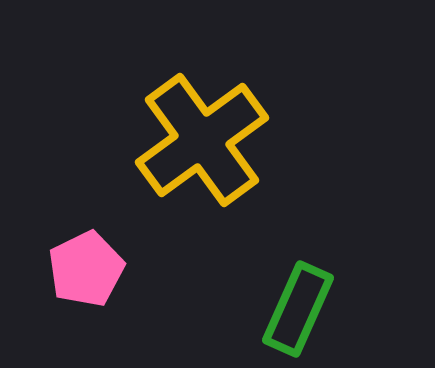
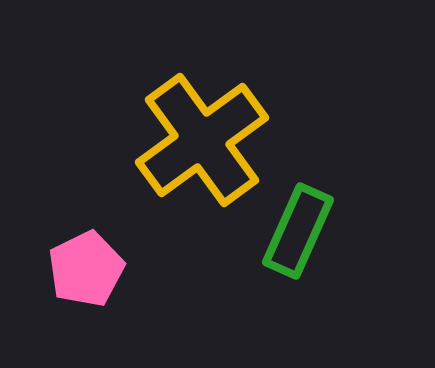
green rectangle: moved 78 px up
